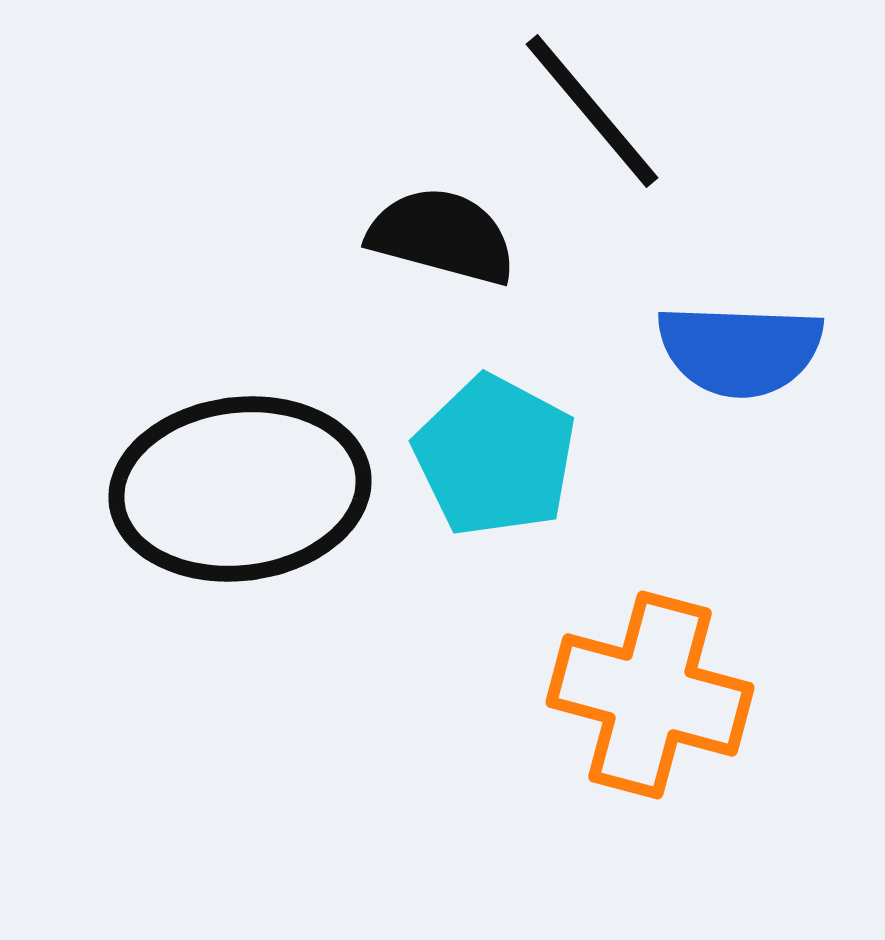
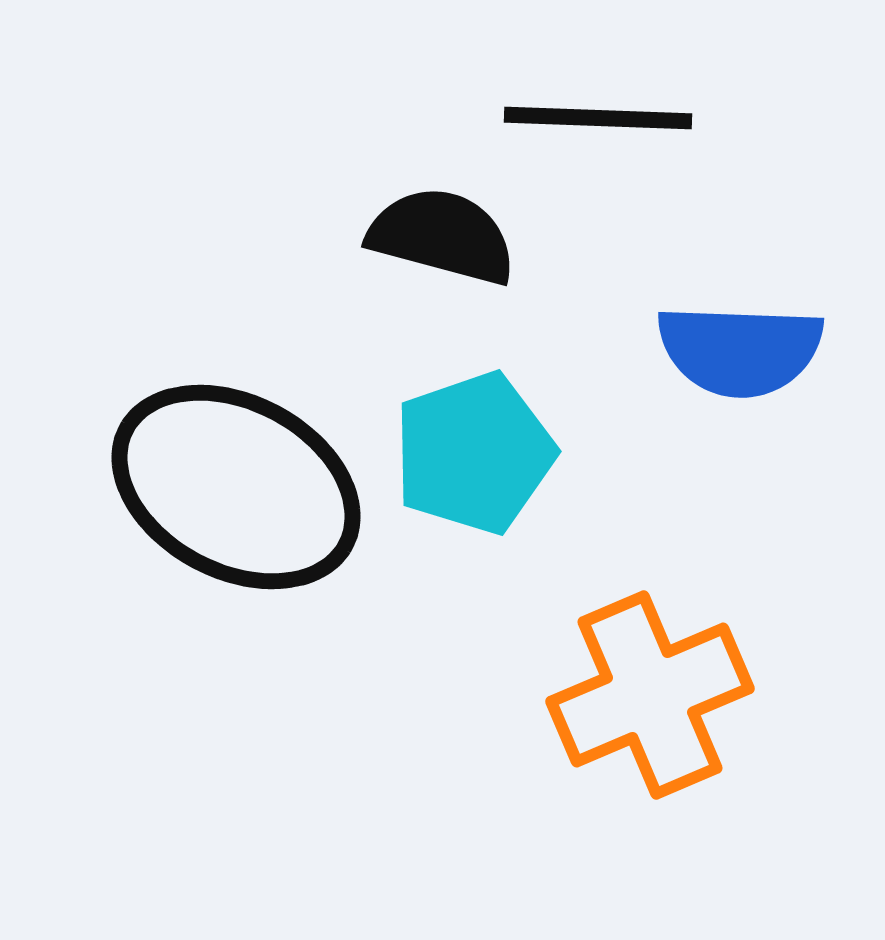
black line: moved 6 px right, 7 px down; rotated 48 degrees counterclockwise
cyan pentagon: moved 21 px left, 3 px up; rotated 25 degrees clockwise
black ellipse: moved 4 px left, 2 px up; rotated 35 degrees clockwise
orange cross: rotated 38 degrees counterclockwise
